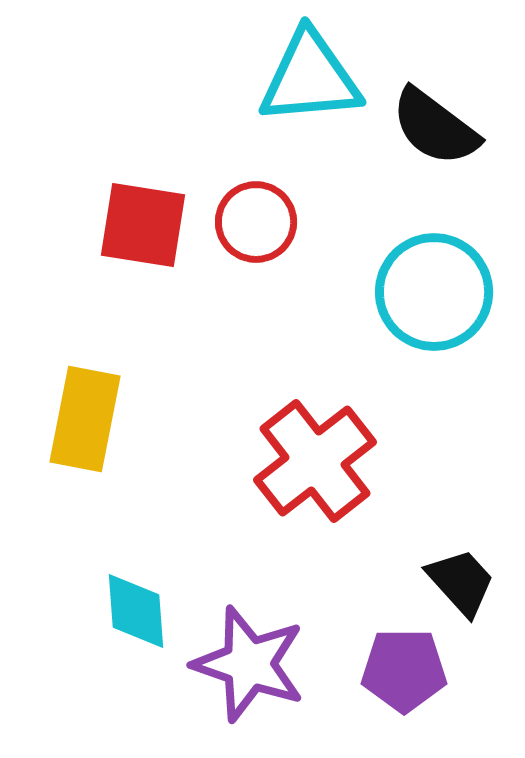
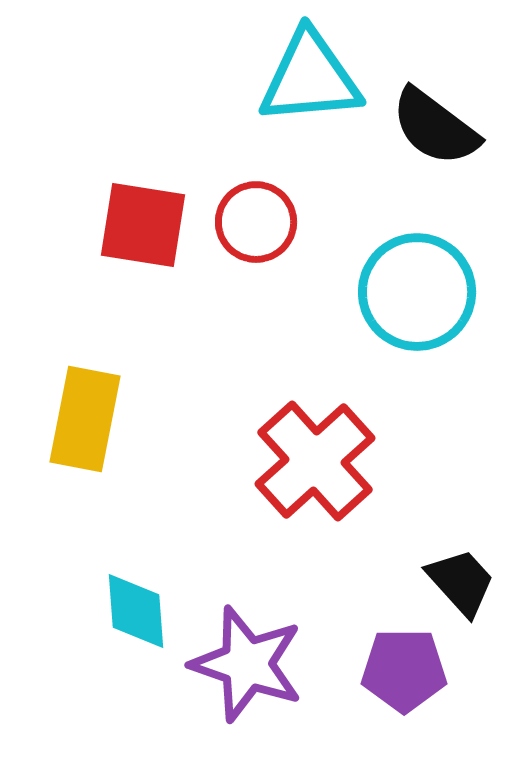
cyan circle: moved 17 px left
red cross: rotated 4 degrees counterclockwise
purple star: moved 2 px left
